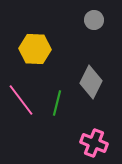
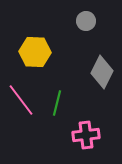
gray circle: moved 8 px left, 1 px down
yellow hexagon: moved 3 px down
gray diamond: moved 11 px right, 10 px up
pink cross: moved 8 px left, 8 px up; rotated 28 degrees counterclockwise
